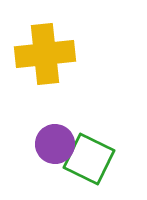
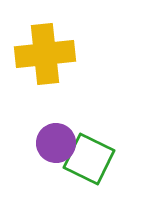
purple circle: moved 1 px right, 1 px up
